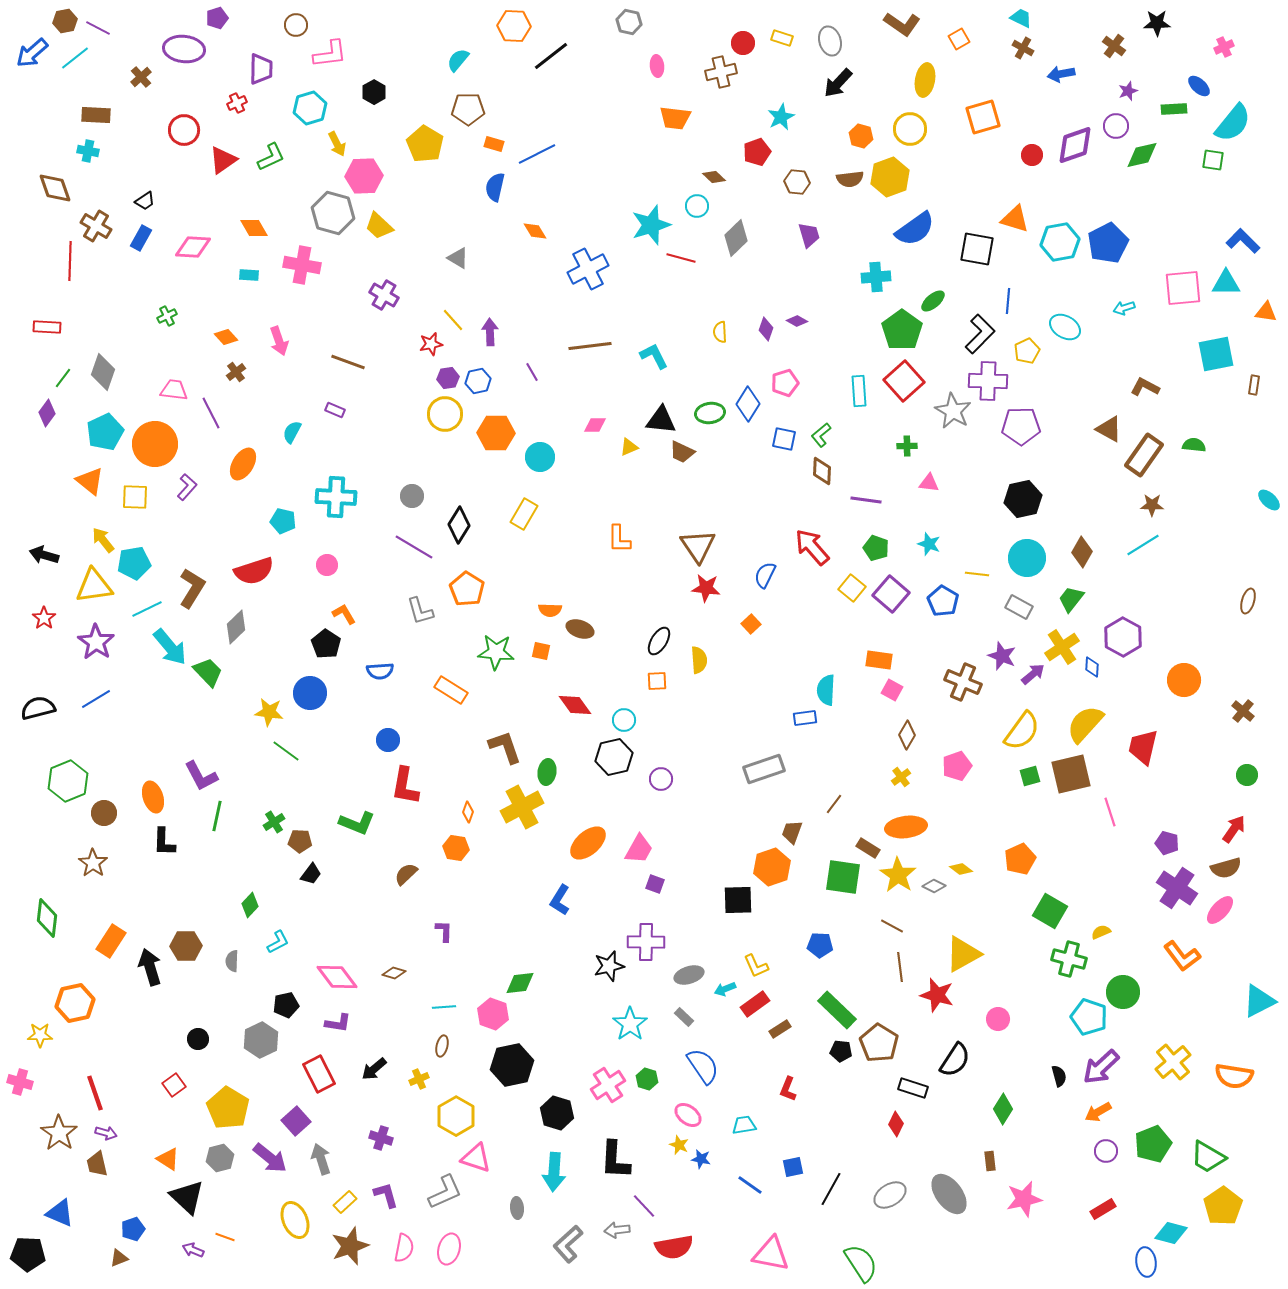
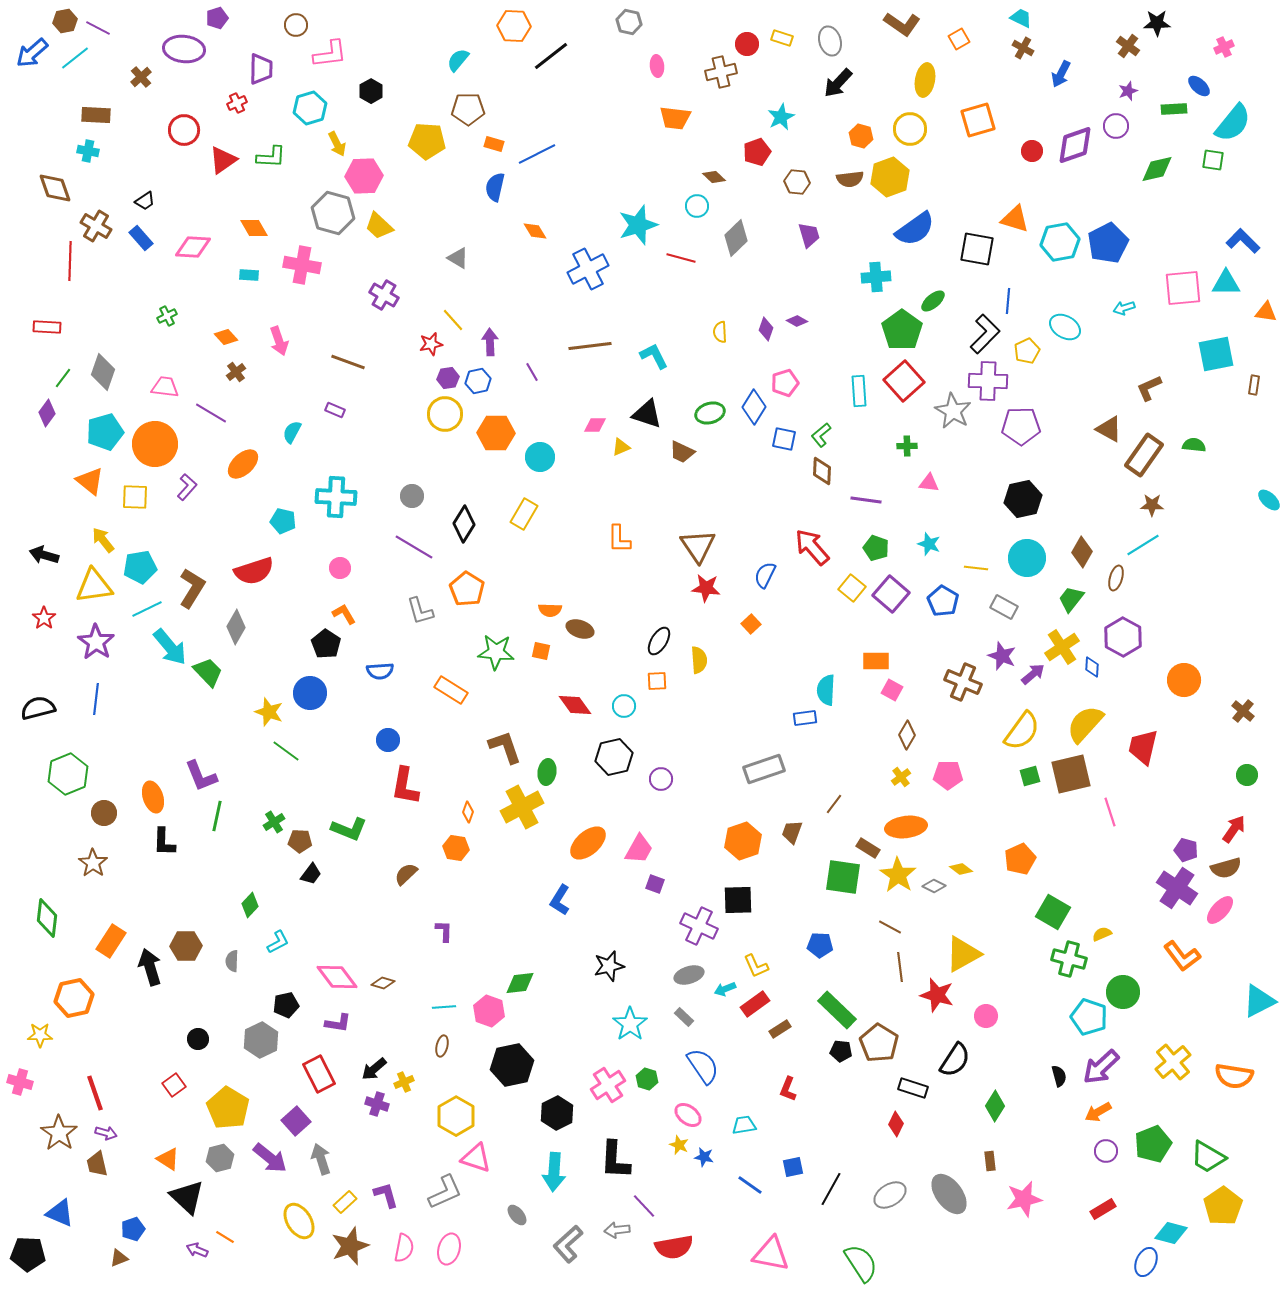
red circle at (743, 43): moved 4 px right, 1 px down
brown cross at (1114, 46): moved 14 px right
blue arrow at (1061, 74): rotated 52 degrees counterclockwise
black hexagon at (374, 92): moved 3 px left, 1 px up
orange square at (983, 117): moved 5 px left, 3 px down
yellow pentagon at (425, 144): moved 2 px right, 3 px up; rotated 27 degrees counterclockwise
red circle at (1032, 155): moved 4 px up
green diamond at (1142, 155): moved 15 px right, 14 px down
green L-shape at (271, 157): rotated 28 degrees clockwise
cyan star at (651, 225): moved 13 px left
blue rectangle at (141, 238): rotated 70 degrees counterclockwise
purple arrow at (490, 332): moved 10 px down
black L-shape at (980, 334): moved 5 px right
brown L-shape at (1145, 387): moved 4 px right, 1 px down; rotated 52 degrees counterclockwise
pink trapezoid at (174, 390): moved 9 px left, 3 px up
blue diamond at (748, 404): moved 6 px right, 3 px down
purple line at (211, 413): rotated 32 degrees counterclockwise
green ellipse at (710, 413): rotated 8 degrees counterclockwise
black triangle at (661, 420): moved 14 px left, 6 px up; rotated 12 degrees clockwise
cyan pentagon at (105, 432): rotated 9 degrees clockwise
yellow triangle at (629, 447): moved 8 px left
orange ellipse at (243, 464): rotated 16 degrees clockwise
black diamond at (459, 525): moved 5 px right, 1 px up
cyan pentagon at (134, 563): moved 6 px right, 4 px down
pink circle at (327, 565): moved 13 px right, 3 px down
yellow line at (977, 574): moved 1 px left, 6 px up
brown ellipse at (1248, 601): moved 132 px left, 23 px up
gray rectangle at (1019, 607): moved 15 px left
gray diamond at (236, 627): rotated 16 degrees counterclockwise
orange rectangle at (879, 660): moved 3 px left, 1 px down; rotated 8 degrees counterclockwise
blue line at (96, 699): rotated 52 degrees counterclockwise
yellow star at (269, 712): rotated 12 degrees clockwise
cyan circle at (624, 720): moved 14 px up
pink pentagon at (957, 766): moved 9 px left, 9 px down; rotated 20 degrees clockwise
purple L-shape at (201, 776): rotated 6 degrees clockwise
green hexagon at (68, 781): moved 7 px up
green L-shape at (357, 823): moved 8 px left, 6 px down
purple pentagon at (1167, 843): moved 19 px right, 7 px down
orange hexagon at (772, 867): moved 29 px left, 26 px up
green square at (1050, 911): moved 3 px right, 1 px down
brown line at (892, 926): moved 2 px left, 1 px down
yellow semicircle at (1101, 932): moved 1 px right, 2 px down
purple cross at (646, 942): moved 53 px right, 16 px up; rotated 24 degrees clockwise
brown diamond at (394, 973): moved 11 px left, 10 px down
orange hexagon at (75, 1003): moved 1 px left, 5 px up
pink hexagon at (493, 1014): moved 4 px left, 3 px up
pink circle at (998, 1019): moved 12 px left, 3 px up
yellow cross at (419, 1079): moved 15 px left, 3 px down
green diamond at (1003, 1109): moved 8 px left, 3 px up
black hexagon at (557, 1113): rotated 16 degrees clockwise
purple cross at (381, 1138): moved 4 px left, 34 px up
blue star at (701, 1159): moved 3 px right, 2 px up
gray ellipse at (517, 1208): moved 7 px down; rotated 35 degrees counterclockwise
yellow ellipse at (295, 1220): moved 4 px right, 1 px down; rotated 9 degrees counterclockwise
orange line at (225, 1237): rotated 12 degrees clockwise
purple arrow at (193, 1250): moved 4 px right
blue ellipse at (1146, 1262): rotated 32 degrees clockwise
